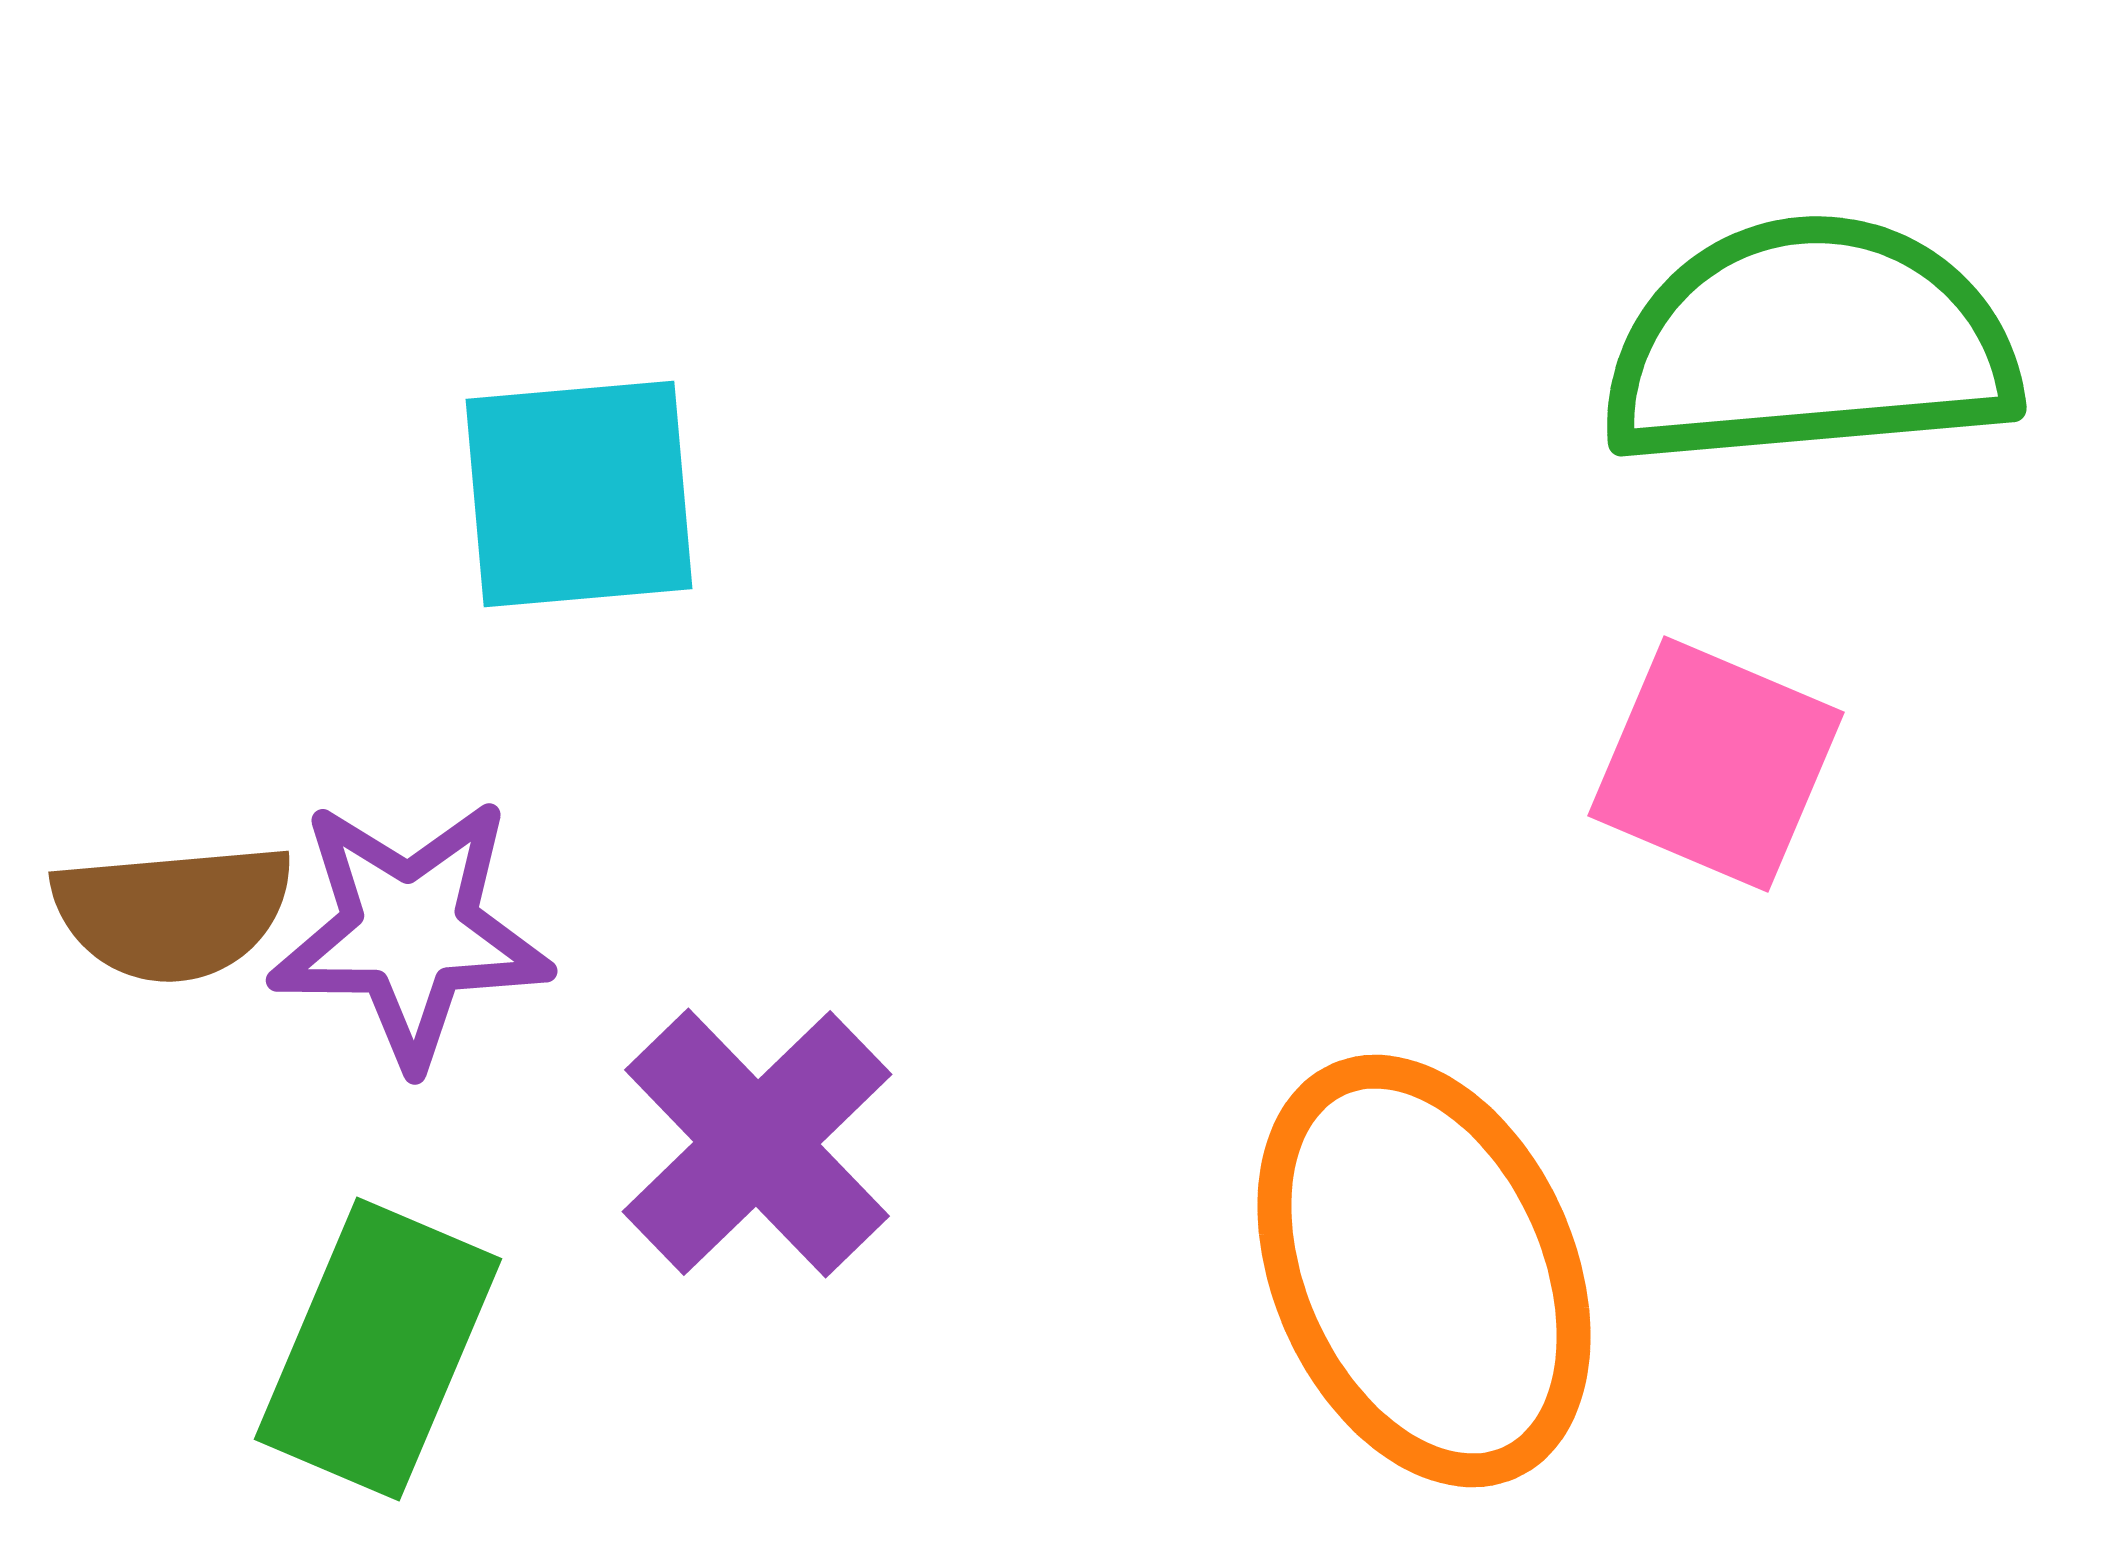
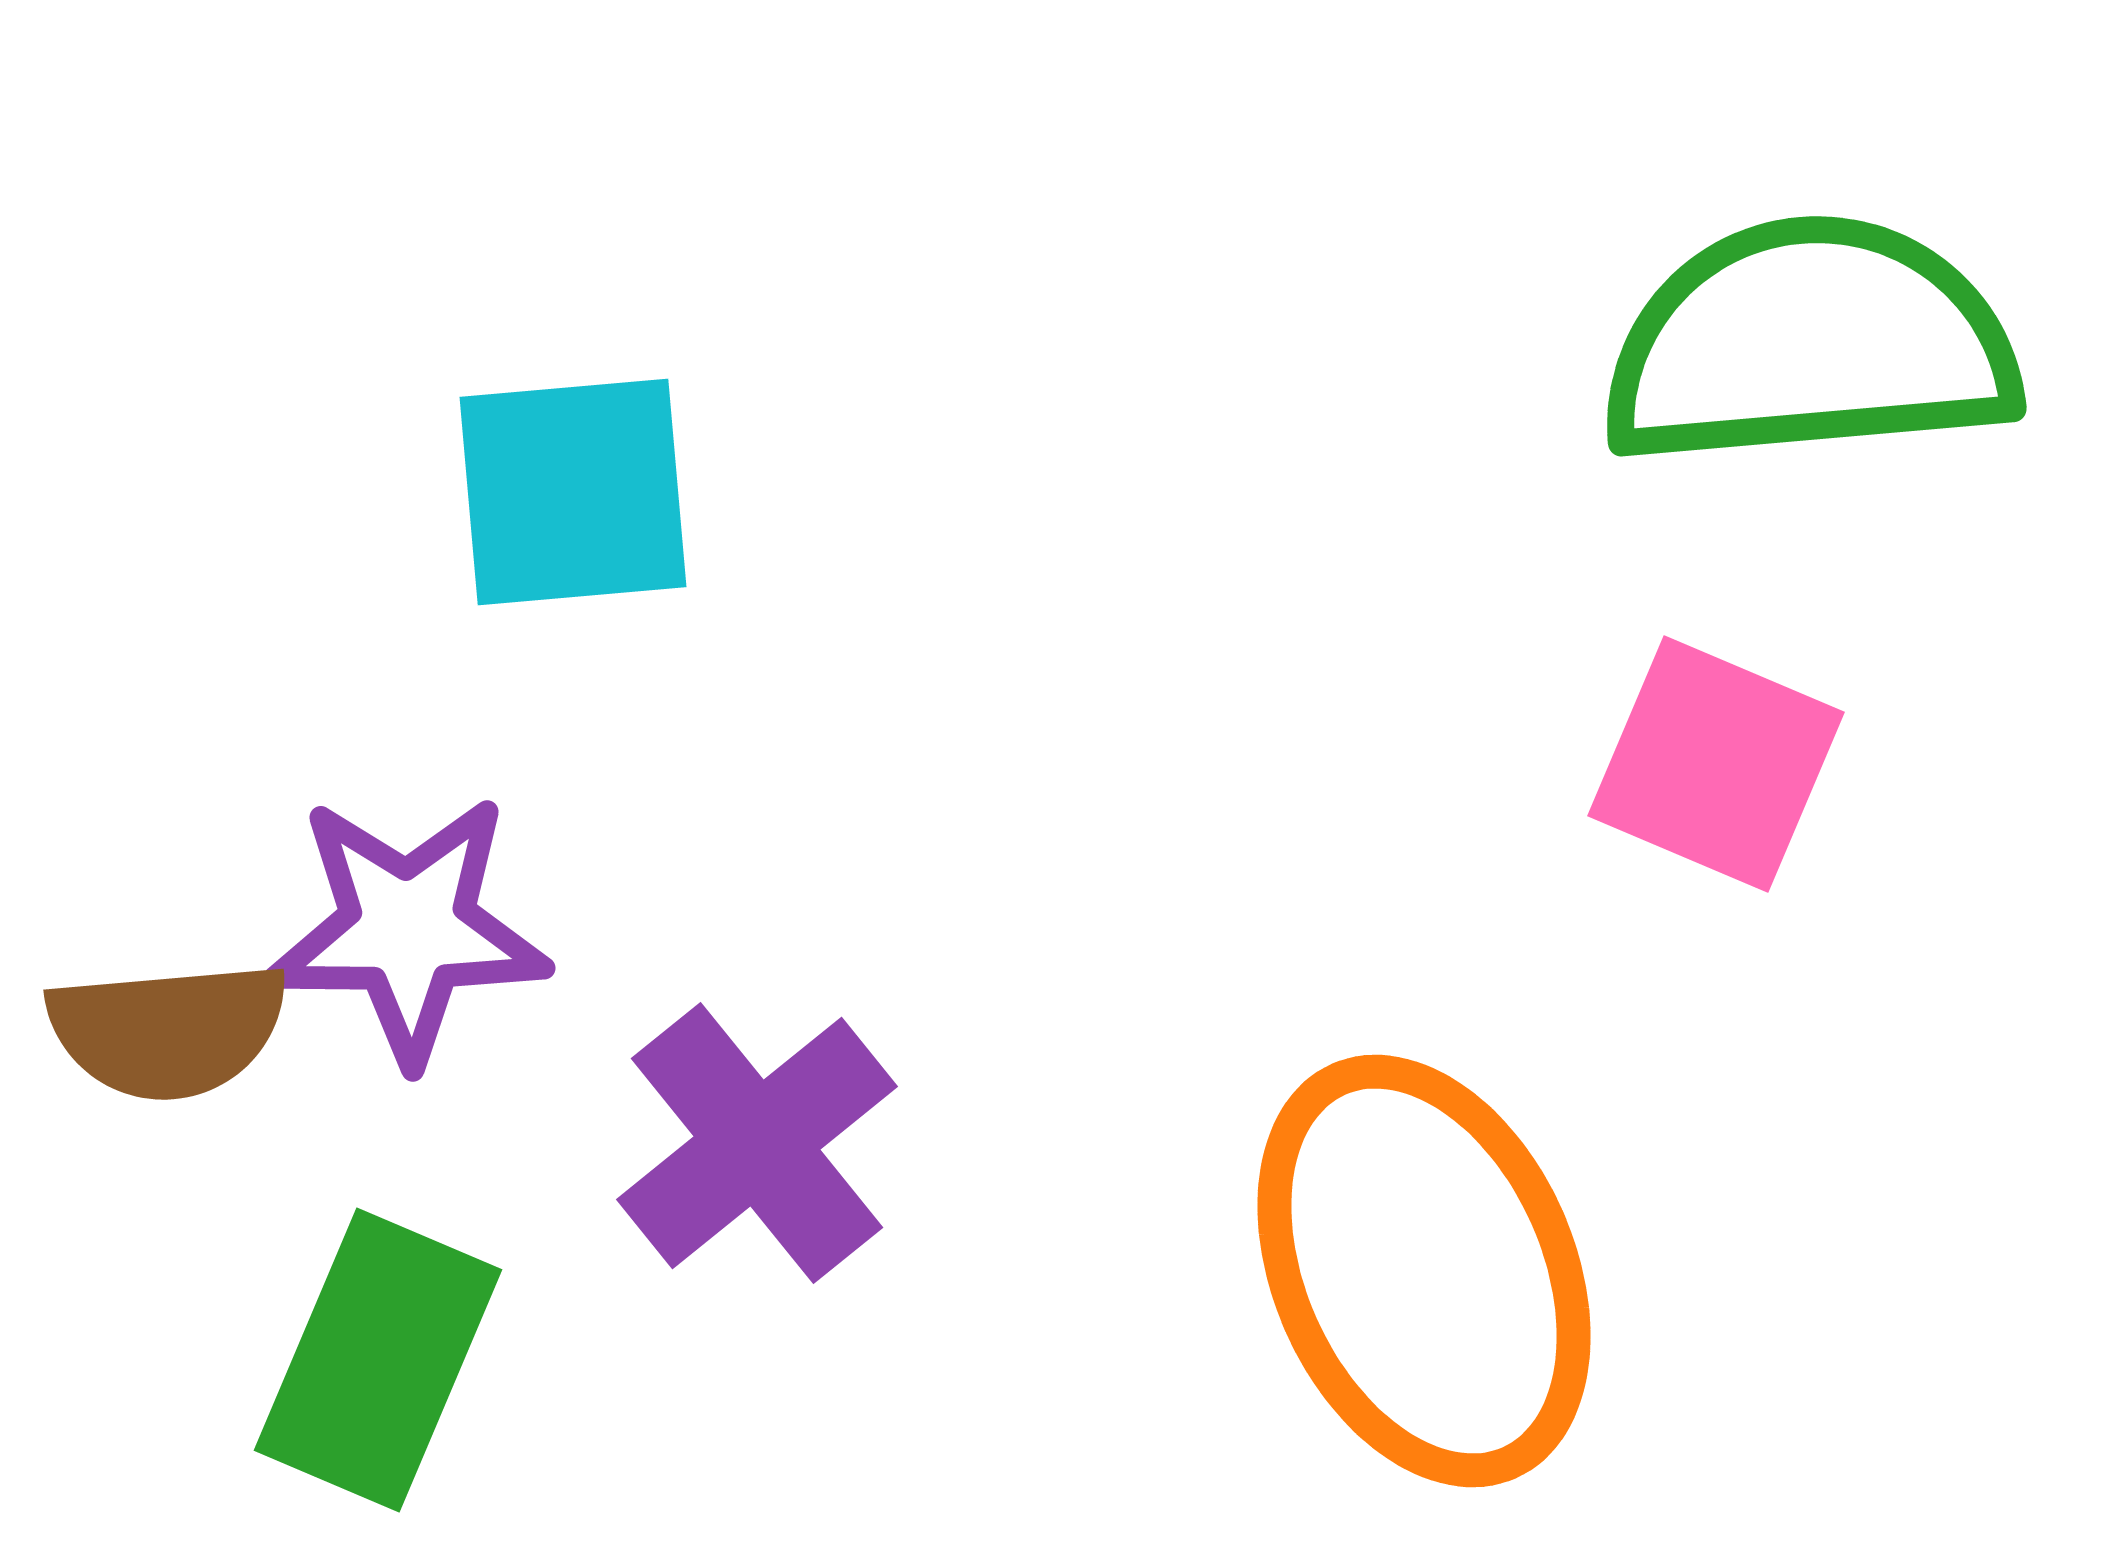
cyan square: moved 6 px left, 2 px up
brown semicircle: moved 5 px left, 118 px down
purple star: moved 2 px left, 3 px up
purple cross: rotated 5 degrees clockwise
green rectangle: moved 11 px down
